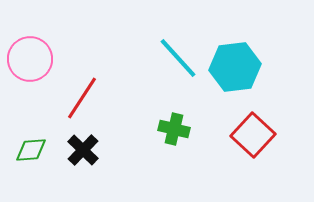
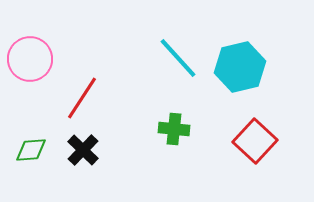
cyan hexagon: moved 5 px right; rotated 6 degrees counterclockwise
green cross: rotated 8 degrees counterclockwise
red square: moved 2 px right, 6 px down
